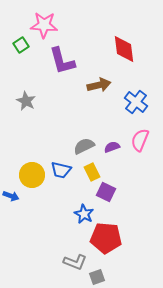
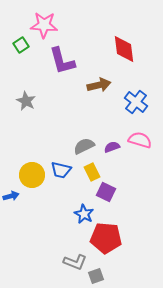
pink semicircle: rotated 85 degrees clockwise
blue arrow: rotated 35 degrees counterclockwise
gray square: moved 1 px left, 1 px up
